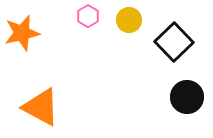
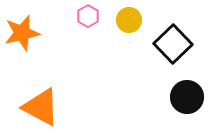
black square: moved 1 px left, 2 px down
